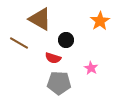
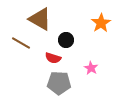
orange star: moved 1 px right, 2 px down
brown line: moved 2 px right
